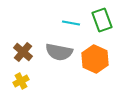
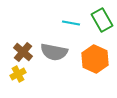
green rectangle: rotated 10 degrees counterclockwise
gray semicircle: moved 5 px left
yellow cross: moved 3 px left, 7 px up
